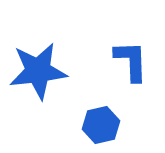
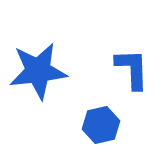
blue L-shape: moved 1 px right, 8 px down
